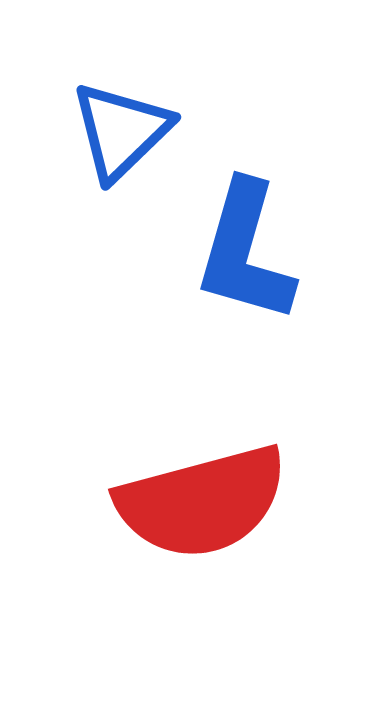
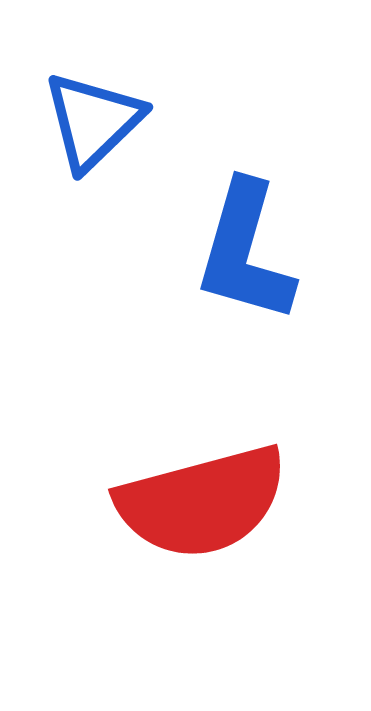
blue triangle: moved 28 px left, 10 px up
